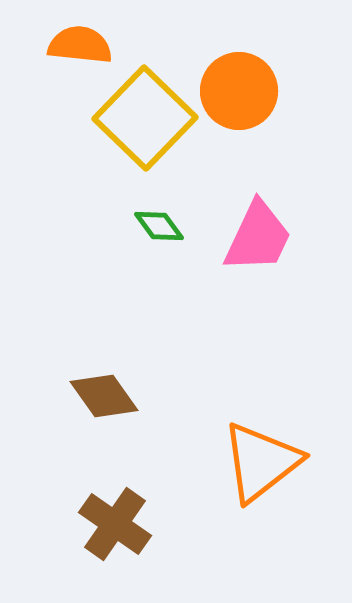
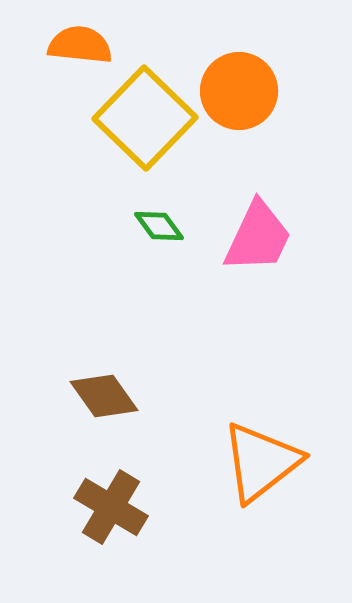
brown cross: moved 4 px left, 17 px up; rotated 4 degrees counterclockwise
